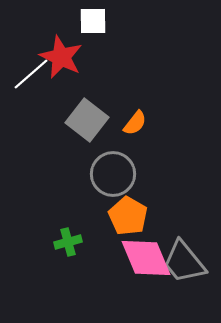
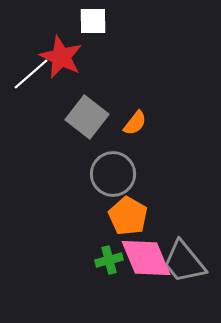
gray square: moved 3 px up
green cross: moved 41 px right, 18 px down
